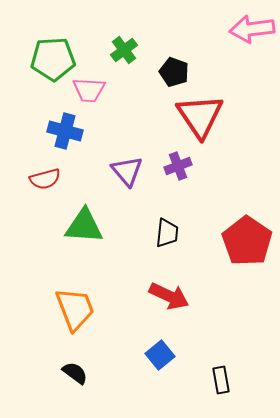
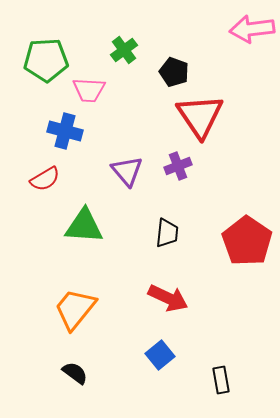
green pentagon: moved 7 px left, 1 px down
red semicircle: rotated 16 degrees counterclockwise
red arrow: moved 1 px left, 2 px down
orange trapezoid: rotated 120 degrees counterclockwise
